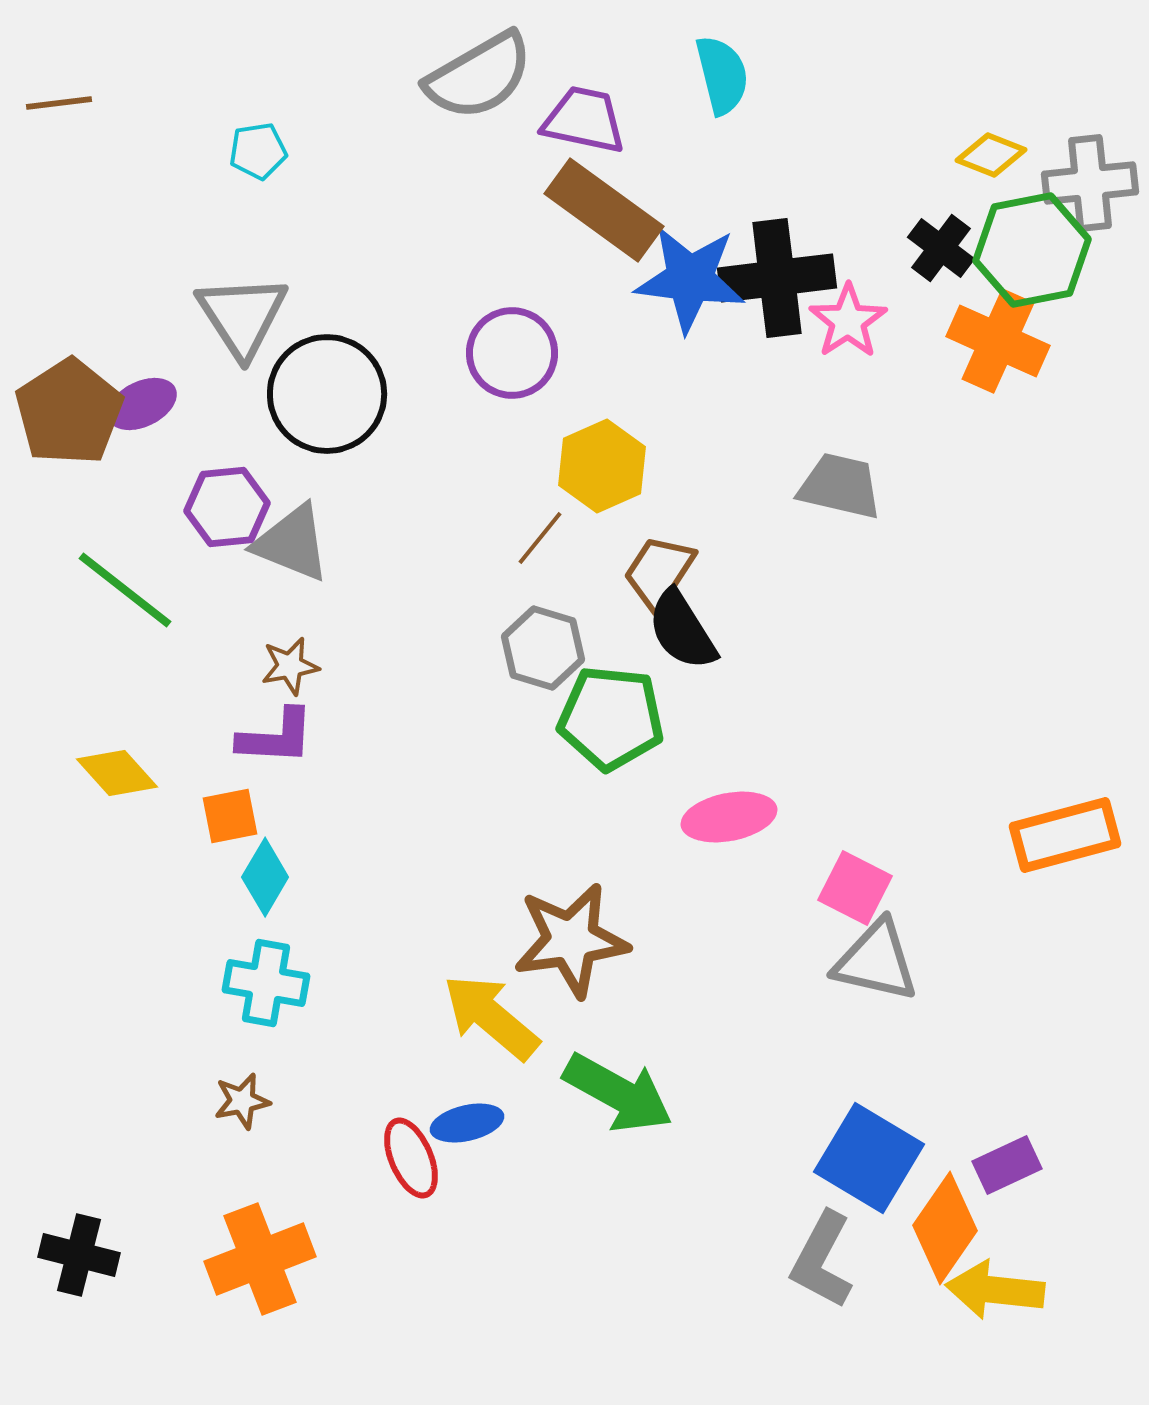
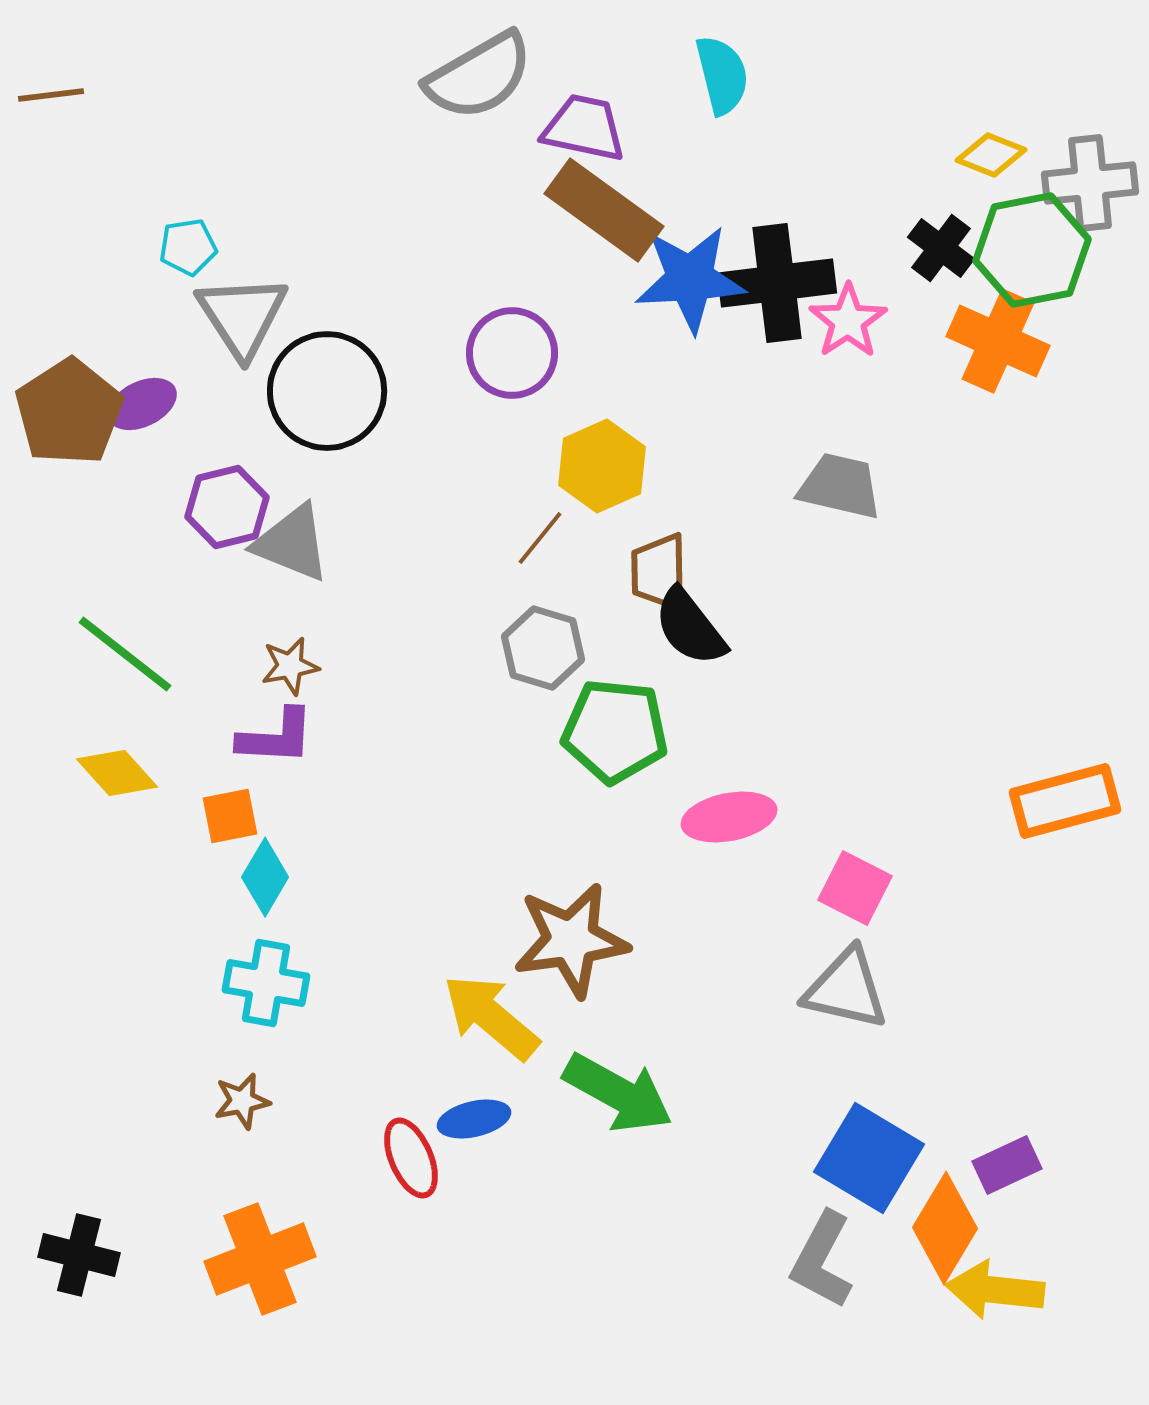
brown line at (59, 103): moved 8 px left, 8 px up
purple trapezoid at (584, 120): moved 8 px down
cyan pentagon at (258, 151): moved 70 px left, 96 px down
black cross at (777, 278): moved 5 px down
blue star at (690, 279): rotated 10 degrees counterclockwise
black circle at (327, 394): moved 3 px up
purple hexagon at (227, 507): rotated 8 degrees counterclockwise
brown trapezoid at (659, 572): rotated 34 degrees counterclockwise
green line at (125, 590): moved 64 px down
black semicircle at (682, 630): moved 8 px right, 3 px up; rotated 6 degrees counterclockwise
green pentagon at (611, 718): moved 4 px right, 13 px down
orange rectangle at (1065, 835): moved 34 px up
gray triangle at (876, 961): moved 30 px left, 28 px down
blue ellipse at (467, 1123): moved 7 px right, 4 px up
orange diamond at (945, 1228): rotated 4 degrees counterclockwise
